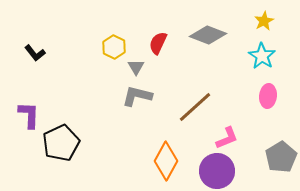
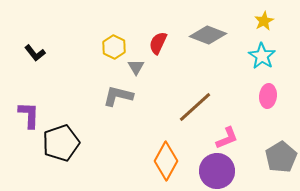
gray L-shape: moved 19 px left
black pentagon: rotated 6 degrees clockwise
